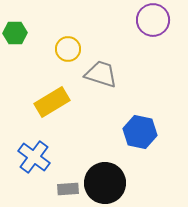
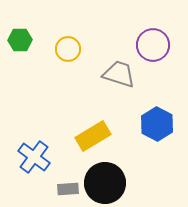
purple circle: moved 25 px down
green hexagon: moved 5 px right, 7 px down
gray trapezoid: moved 18 px right
yellow rectangle: moved 41 px right, 34 px down
blue hexagon: moved 17 px right, 8 px up; rotated 16 degrees clockwise
